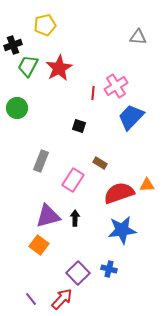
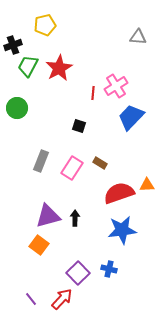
pink rectangle: moved 1 px left, 12 px up
